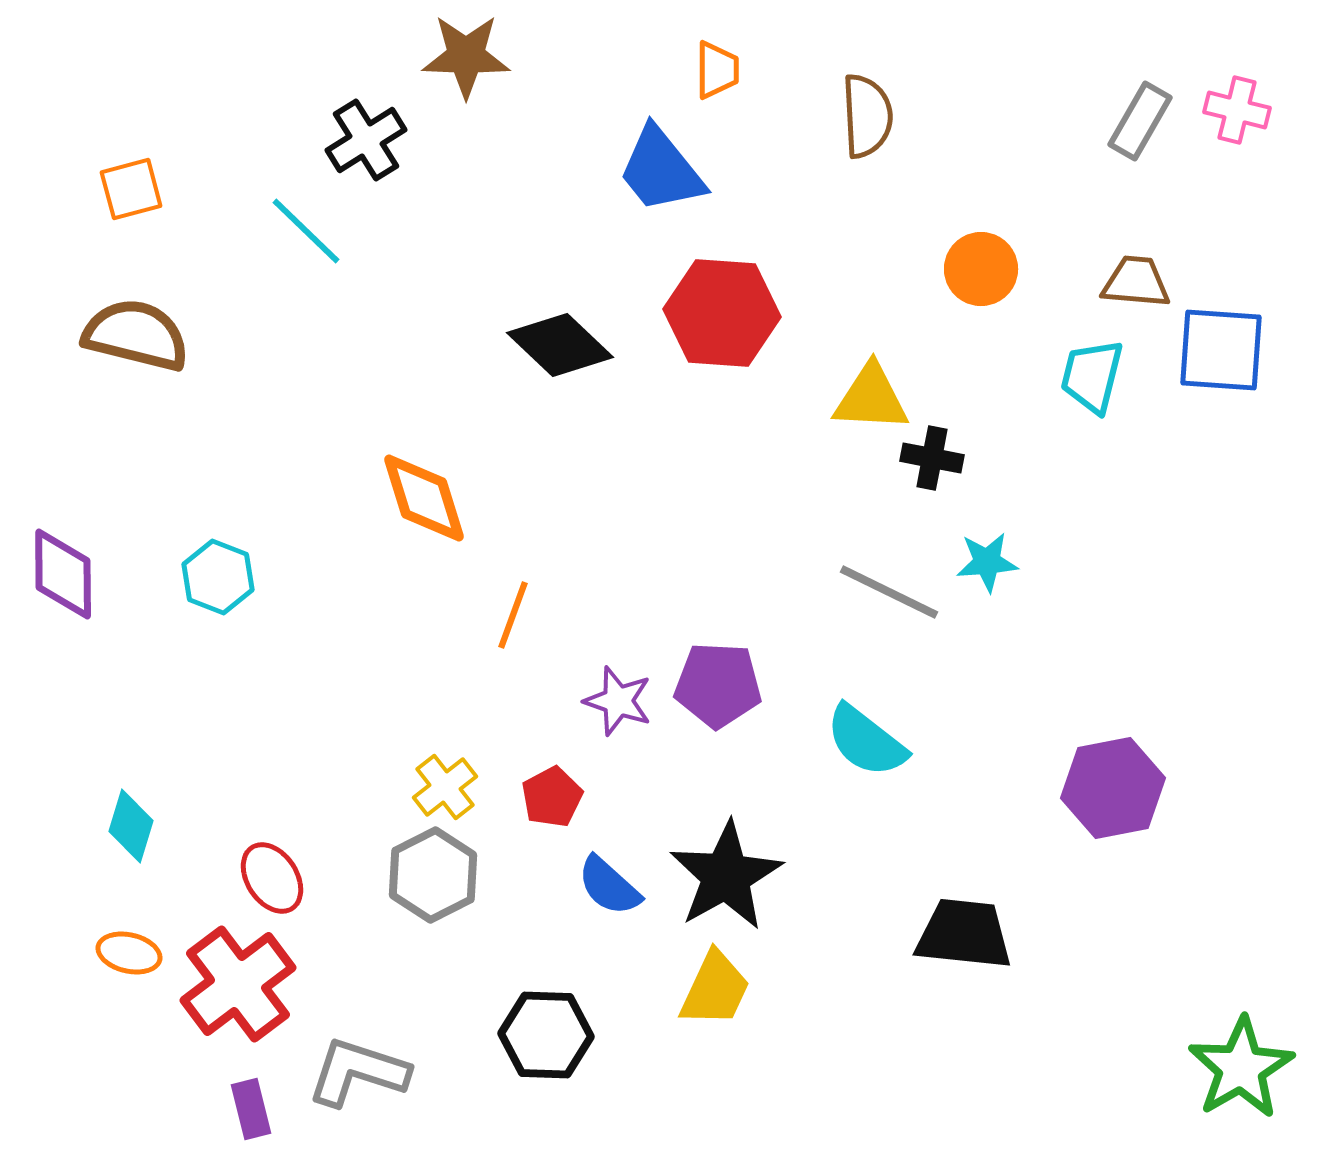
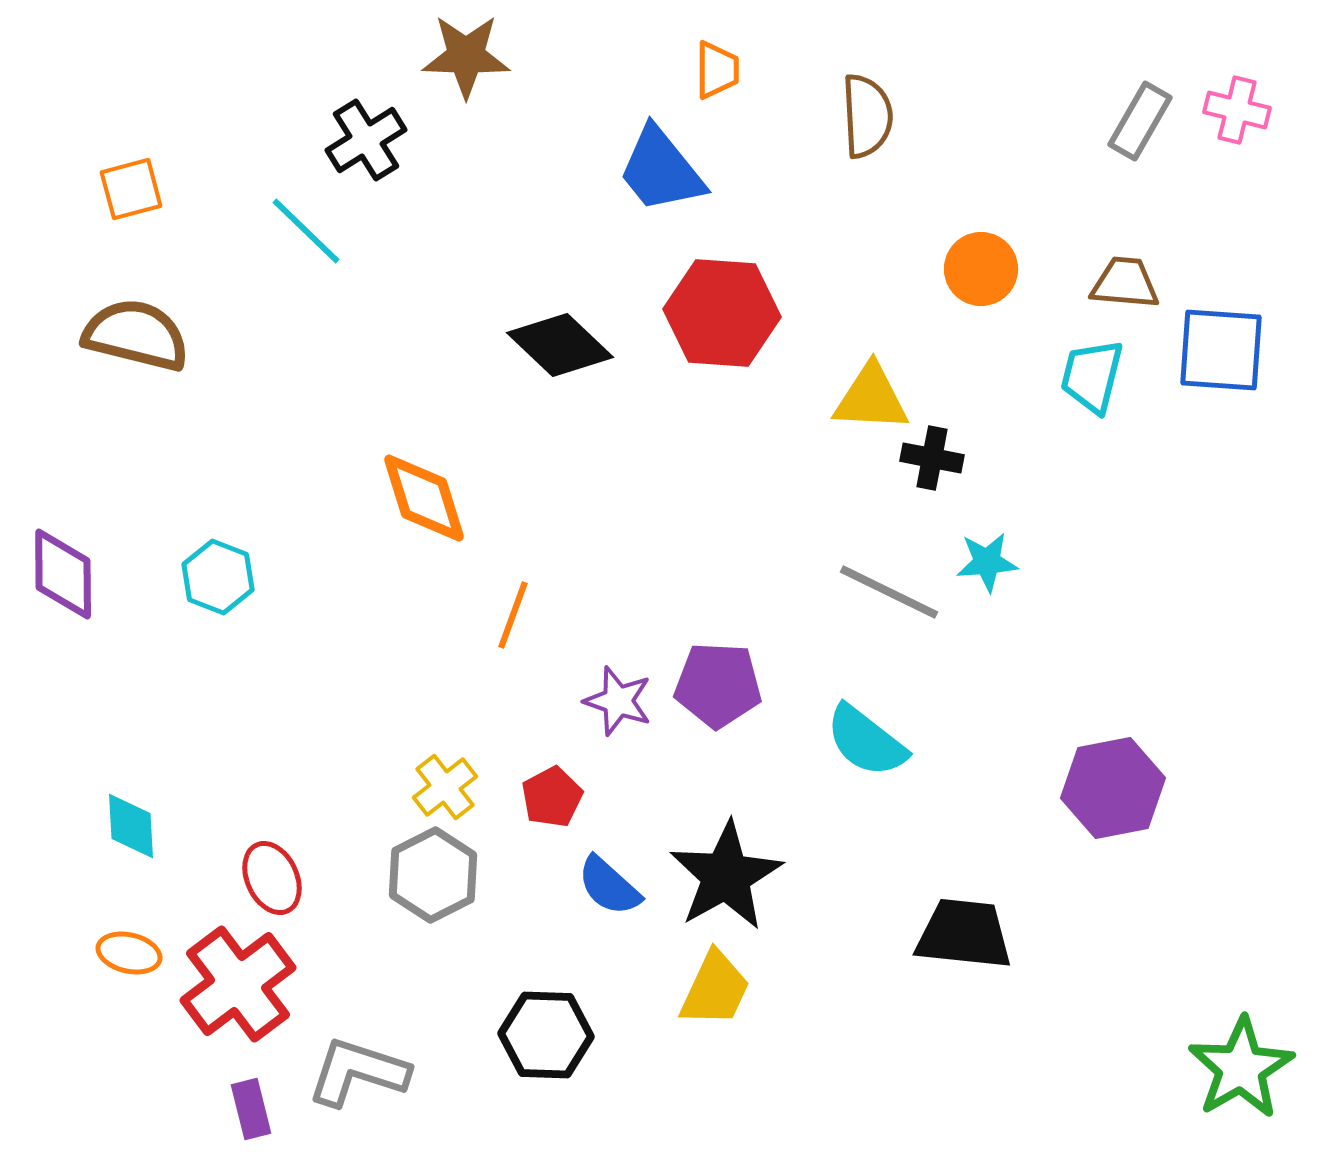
brown trapezoid at (1136, 282): moved 11 px left, 1 px down
cyan diamond at (131, 826): rotated 20 degrees counterclockwise
red ellipse at (272, 878): rotated 8 degrees clockwise
